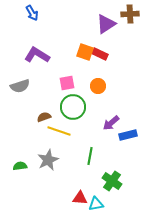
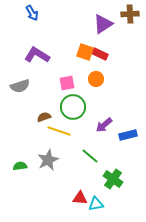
purple triangle: moved 3 px left
orange circle: moved 2 px left, 7 px up
purple arrow: moved 7 px left, 2 px down
green line: rotated 60 degrees counterclockwise
green cross: moved 1 px right, 2 px up
